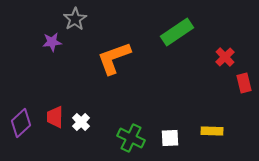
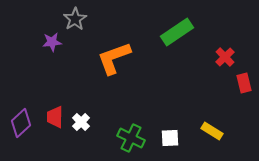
yellow rectangle: rotated 30 degrees clockwise
